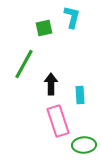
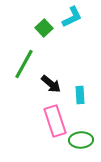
cyan L-shape: rotated 50 degrees clockwise
green square: rotated 30 degrees counterclockwise
black arrow: rotated 130 degrees clockwise
pink rectangle: moved 3 px left
green ellipse: moved 3 px left, 5 px up
